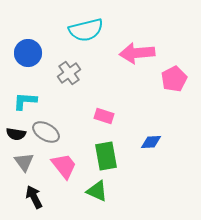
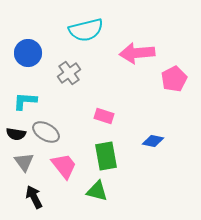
blue diamond: moved 2 px right, 1 px up; rotated 15 degrees clockwise
green triangle: rotated 10 degrees counterclockwise
